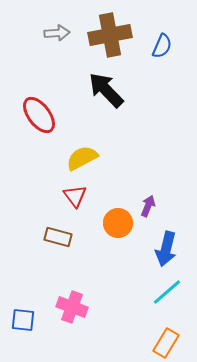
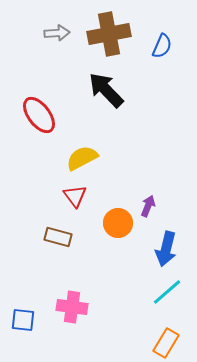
brown cross: moved 1 px left, 1 px up
pink cross: rotated 12 degrees counterclockwise
